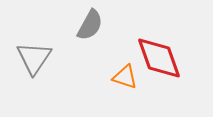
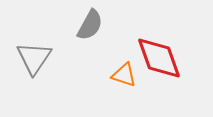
orange triangle: moved 1 px left, 2 px up
